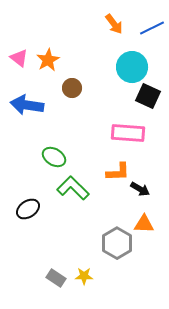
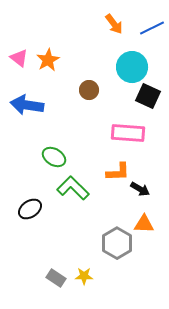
brown circle: moved 17 px right, 2 px down
black ellipse: moved 2 px right
